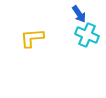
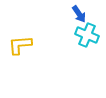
yellow L-shape: moved 12 px left, 7 px down
